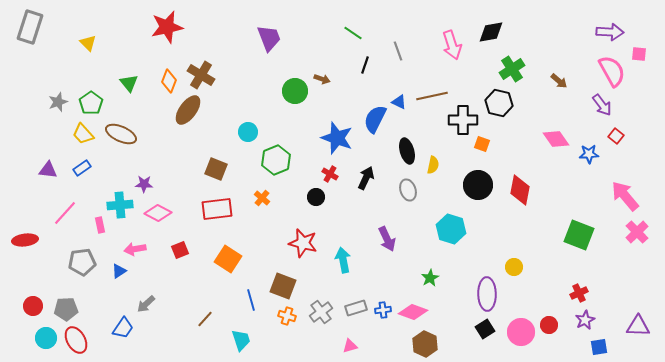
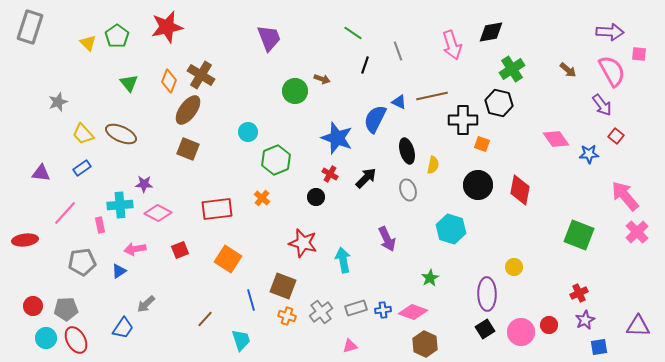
brown arrow at (559, 81): moved 9 px right, 11 px up
green pentagon at (91, 103): moved 26 px right, 67 px up
brown square at (216, 169): moved 28 px left, 20 px up
purple triangle at (48, 170): moved 7 px left, 3 px down
black arrow at (366, 178): rotated 20 degrees clockwise
